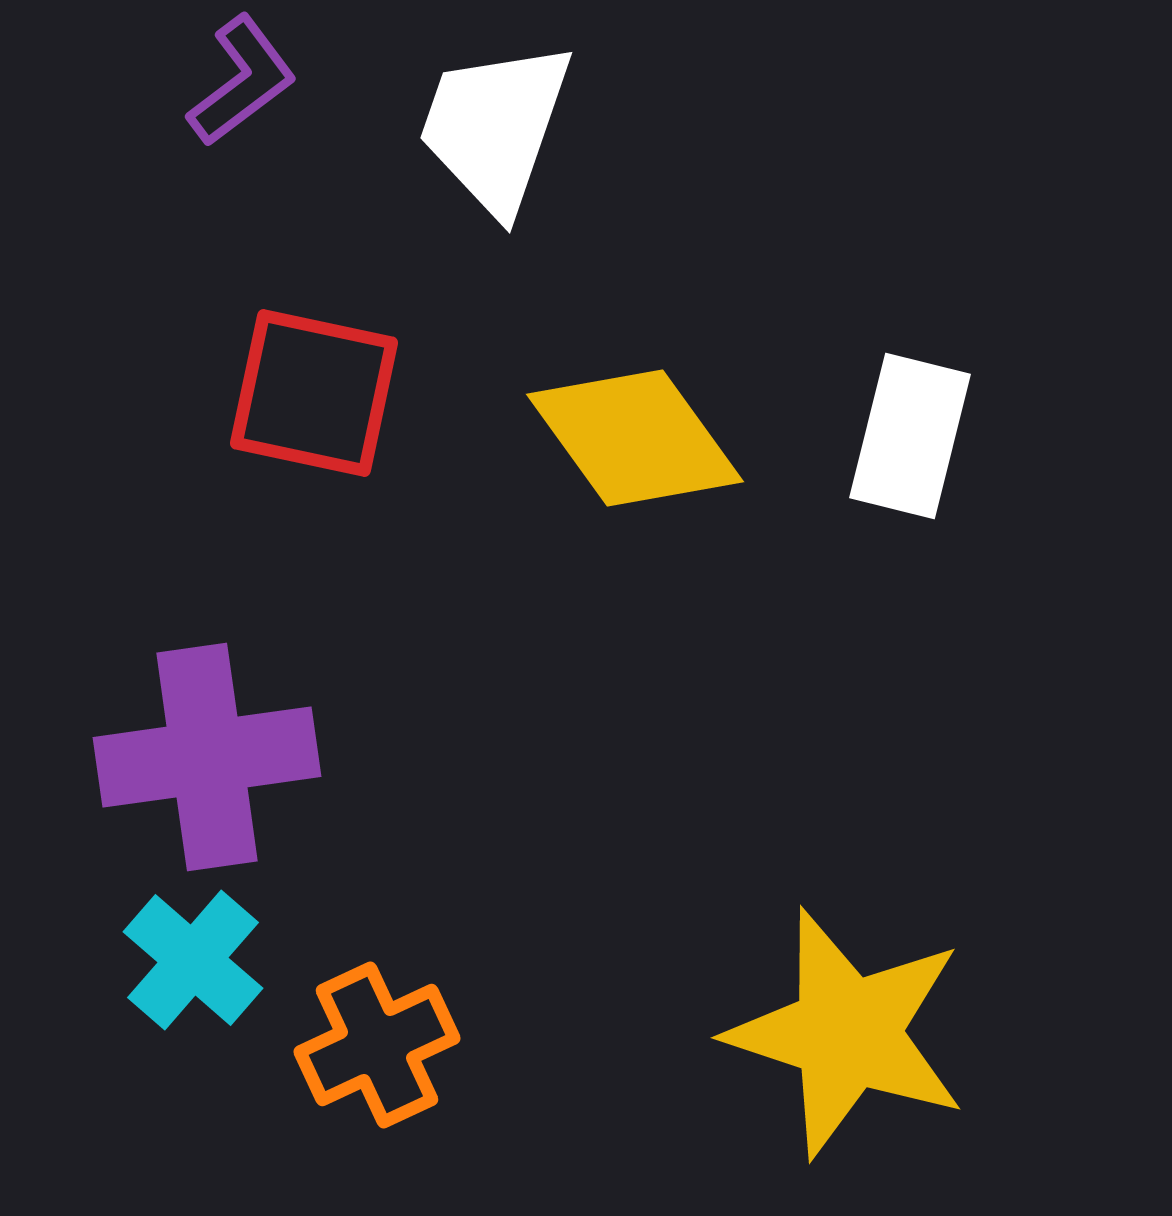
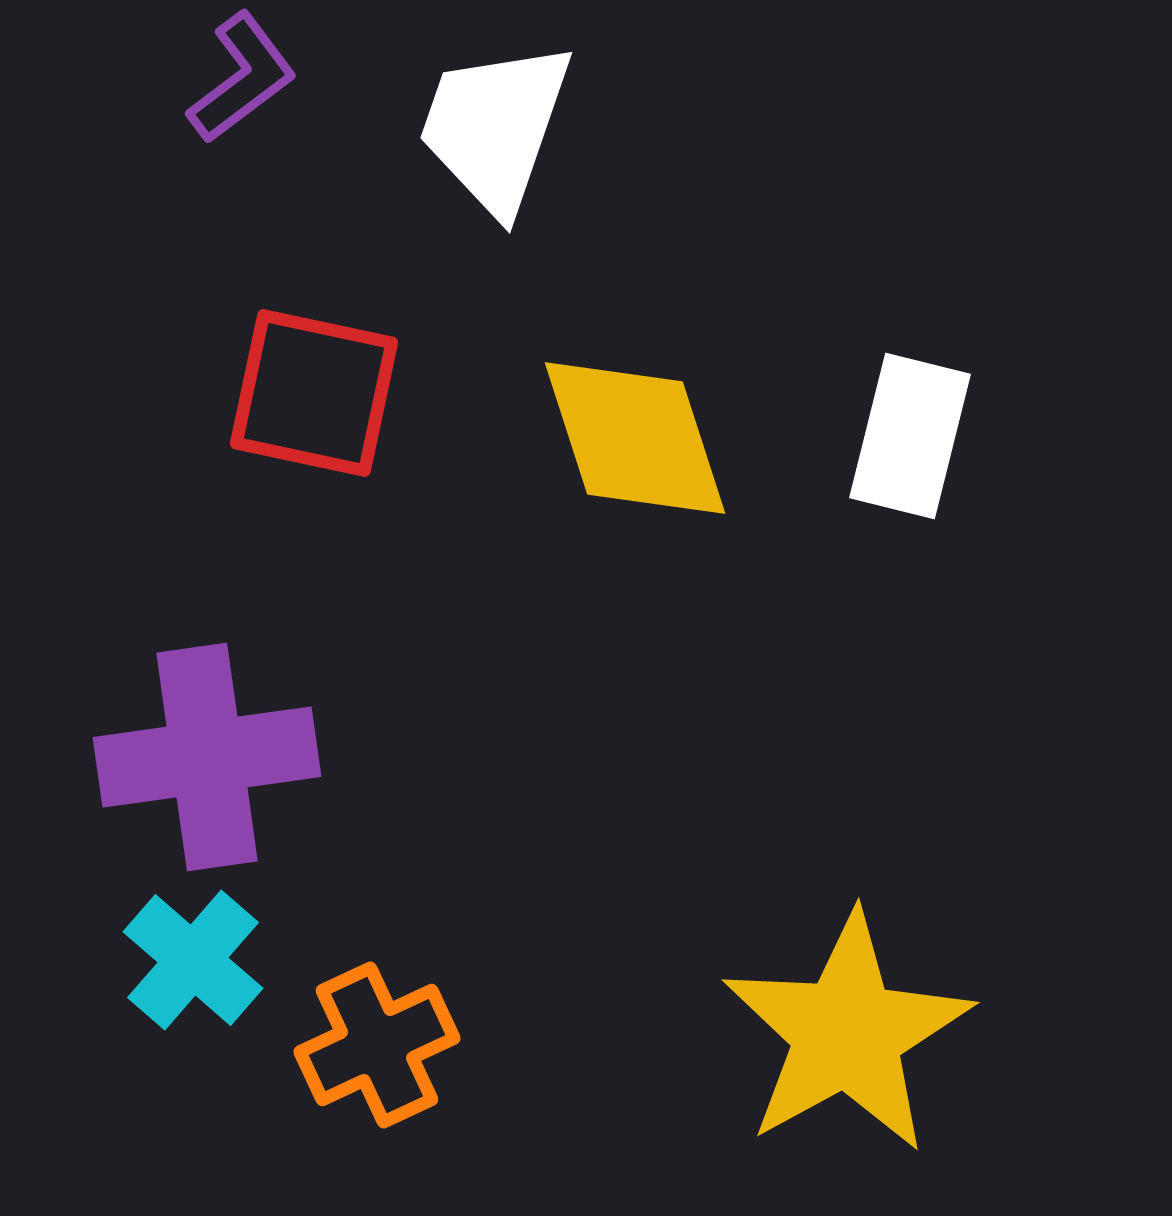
purple L-shape: moved 3 px up
yellow diamond: rotated 18 degrees clockwise
yellow star: rotated 25 degrees clockwise
